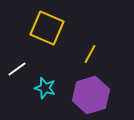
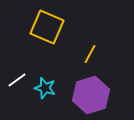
yellow square: moved 1 px up
white line: moved 11 px down
